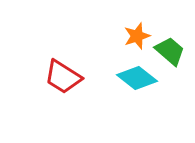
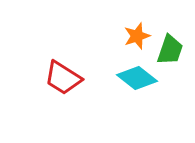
green trapezoid: moved 1 px up; rotated 68 degrees clockwise
red trapezoid: moved 1 px down
